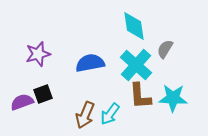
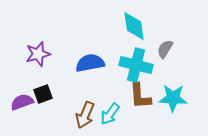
cyan cross: rotated 28 degrees counterclockwise
